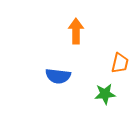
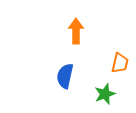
blue semicircle: moved 7 px right; rotated 95 degrees clockwise
green star: rotated 15 degrees counterclockwise
